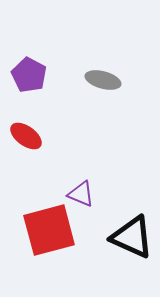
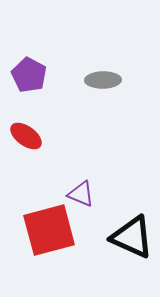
gray ellipse: rotated 16 degrees counterclockwise
